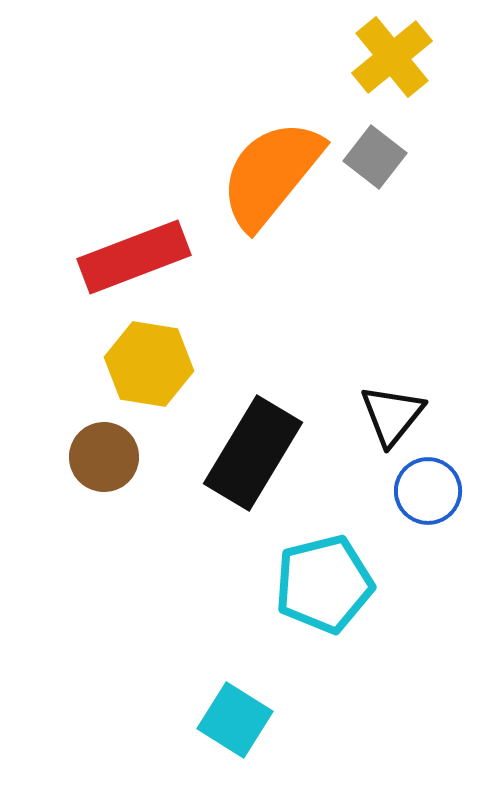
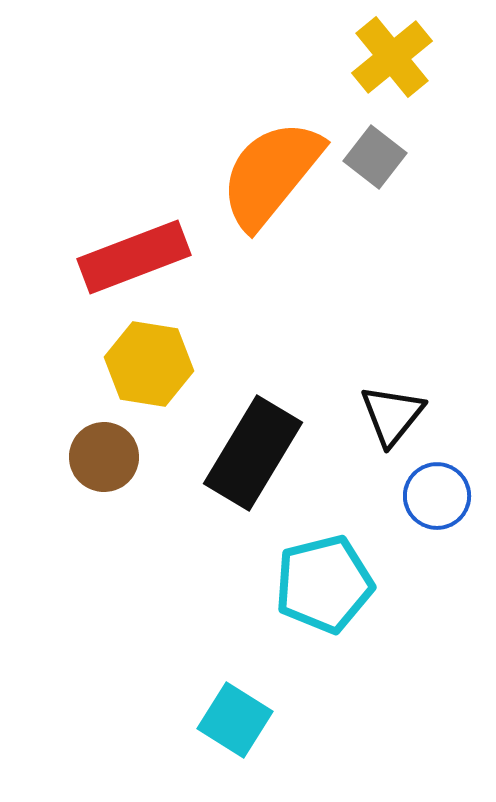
blue circle: moved 9 px right, 5 px down
